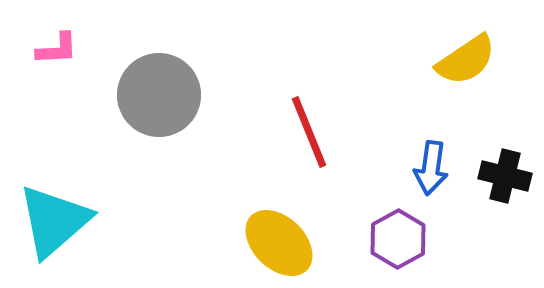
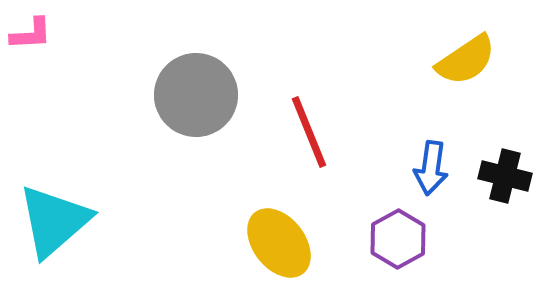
pink L-shape: moved 26 px left, 15 px up
gray circle: moved 37 px right
yellow ellipse: rotated 8 degrees clockwise
